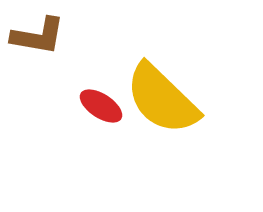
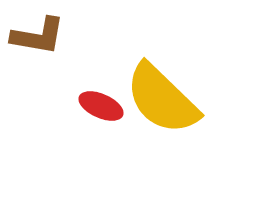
red ellipse: rotated 9 degrees counterclockwise
